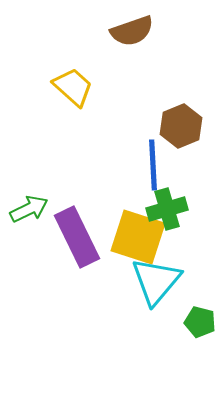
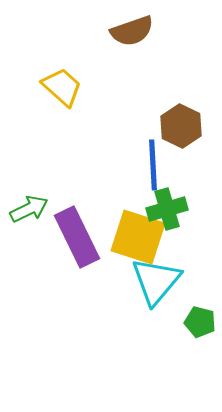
yellow trapezoid: moved 11 px left
brown hexagon: rotated 12 degrees counterclockwise
